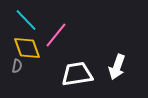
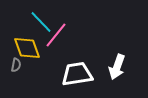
cyan line: moved 15 px right, 2 px down
gray semicircle: moved 1 px left, 1 px up
